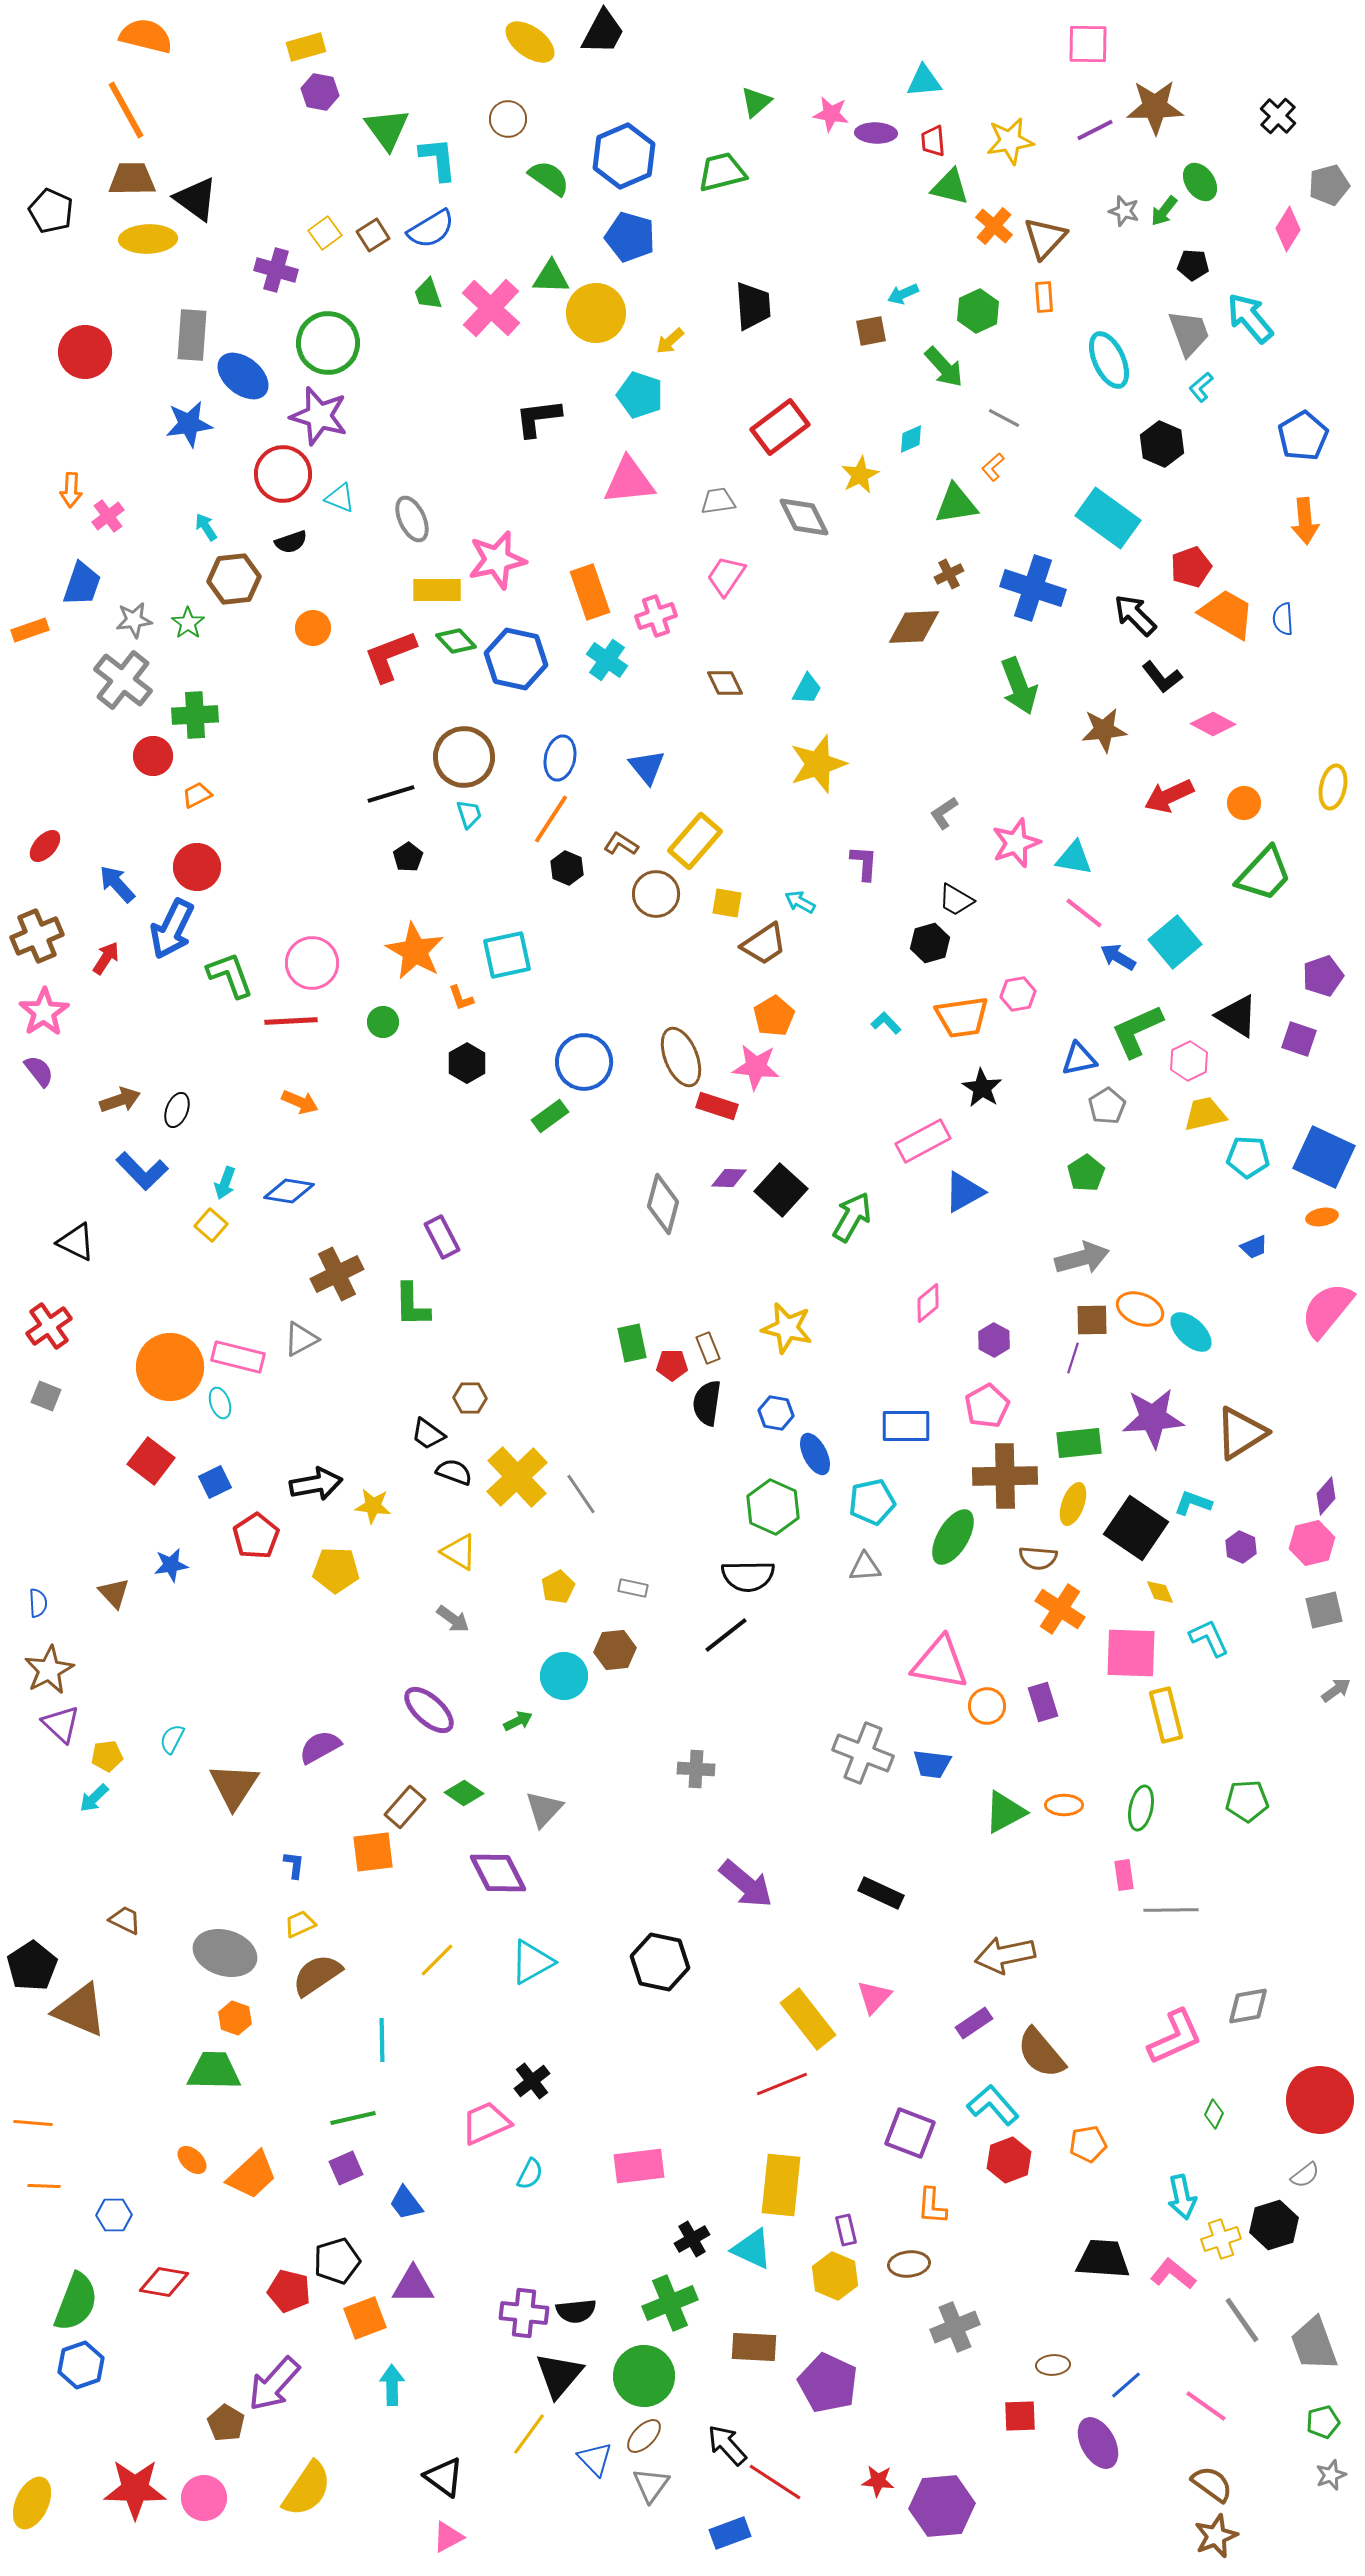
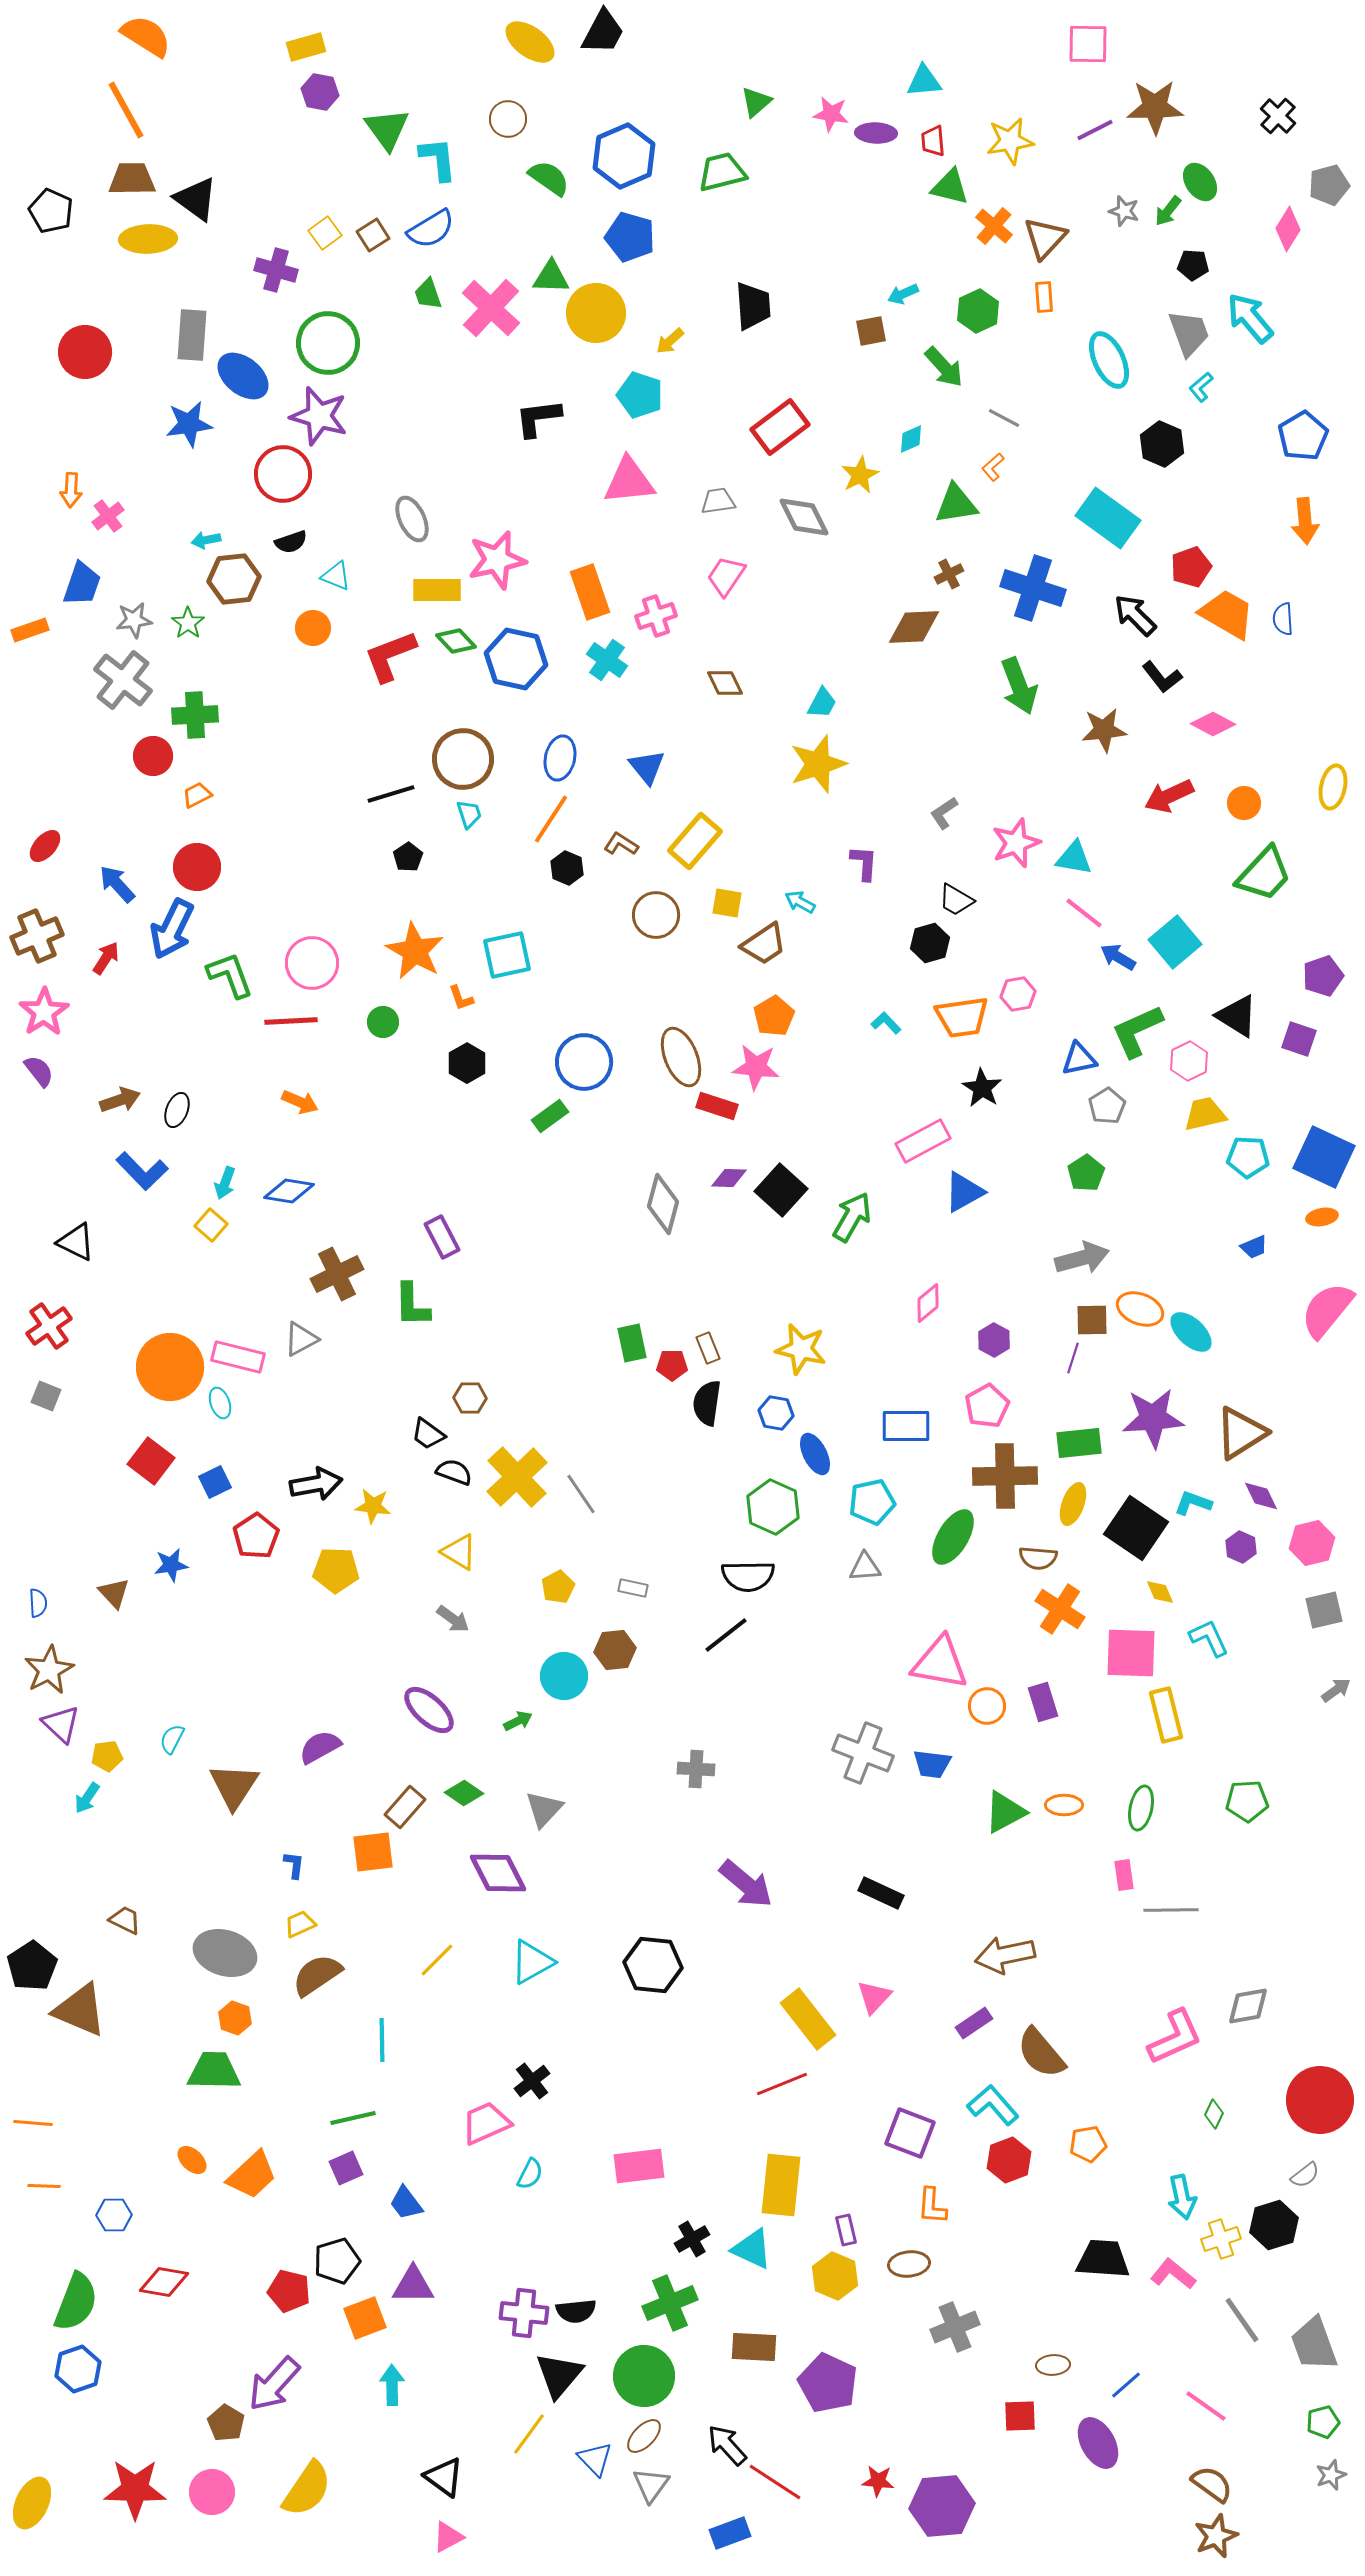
orange semicircle at (146, 36): rotated 18 degrees clockwise
green arrow at (1164, 211): moved 4 px right
cyan triangle at (340, 498): moved 4 px left, 78 px down
cyan arrow at (206, 527): moved 13 px down; rotated 68 degrees counterclockwise
cyan trapezoid at (807, 689): moved 15 px right, 14 px down
brown circle at (464, 757): moved 1 px left, 2 px down
brown circle at (656, 894): moved 21 px down
yellow star at (787, 1328): moved 14 px right, 21 px down
purple diamond at (1326, 1496): moved 65 px left; rotated 66 degrees counterclockwise
cyan arrow at (94, 1798): moved 7 px left; rotated 12 degrees counterclockwise
black hexagon at (660, 1962): moved 7 px left, 3 px down; rotated 6 degrees counterclockwise
blue hexagon at (81, 2365): moved 3 px left, 4 px down
pink circle at (204, 2498): moved 8 px right, 6 px up
